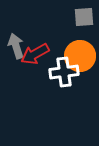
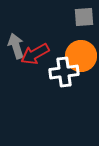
orange circle: moved 1 px right
